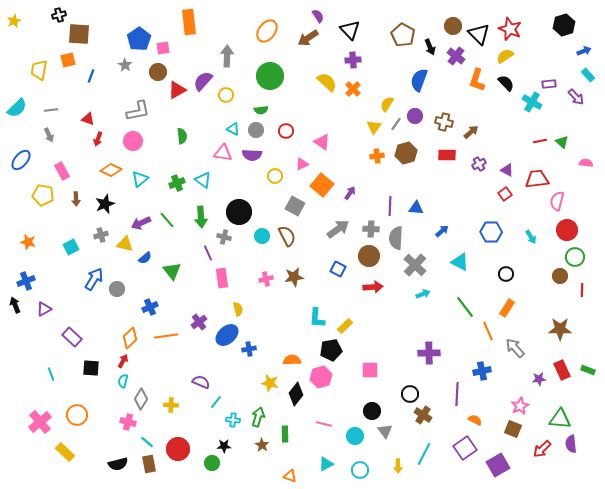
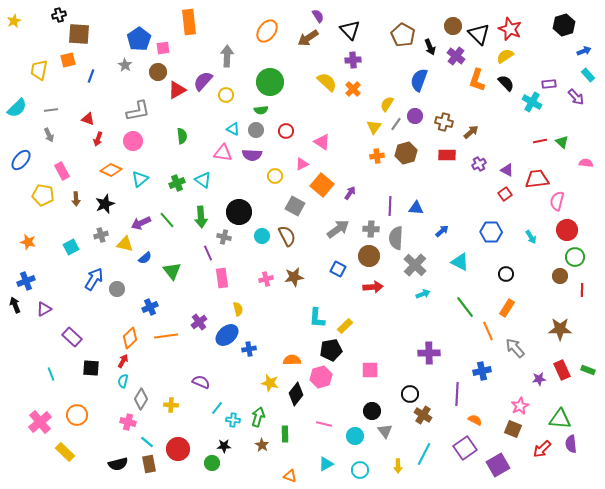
green circle at (270, 76): moved 6 px down
cyan line at (216, 402): moved 1 px right, 6 px down
